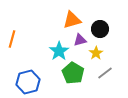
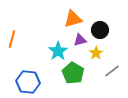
orange triangle: moved 1 px right, 1 px up
black circle: moved 1 px down
cyan star: moved 1 px left
gray line: moved 7 px right, 2 px up
blue hexagon: rotated 20 degrees clockwise
